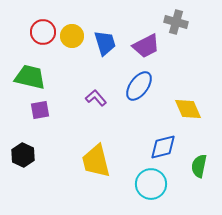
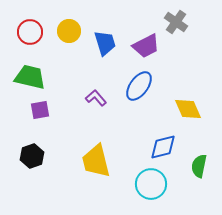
gray cross: rotated 20 degrees clockwise
red circle: moved 13 px left
yellow circle: moved 3 px left, 5 px up
black hexagon: moved 9 px right, 1 px down; rotated 15 degrees clockwise
